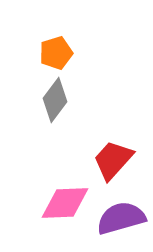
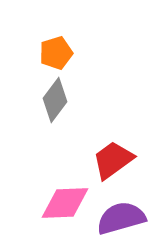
red trapezoid: rotated 12 degrees clockwise
